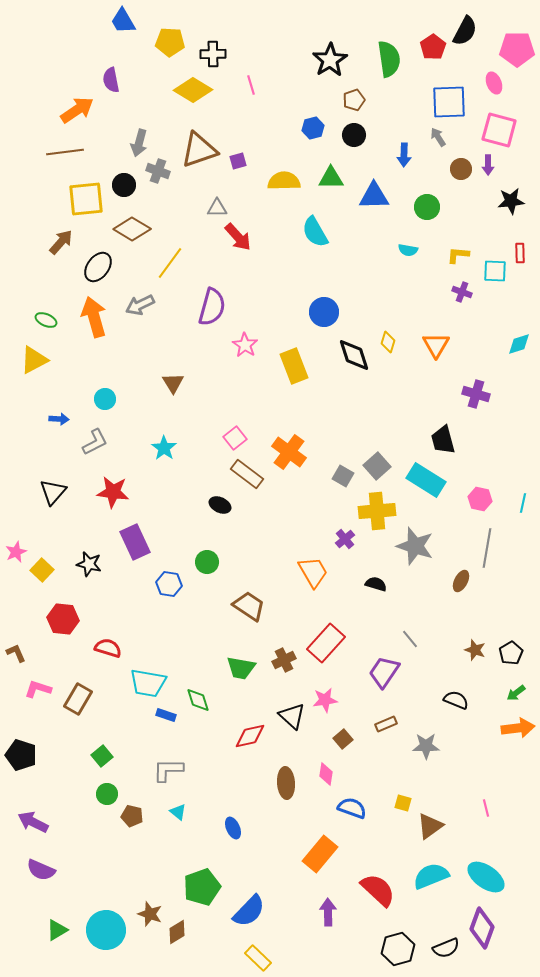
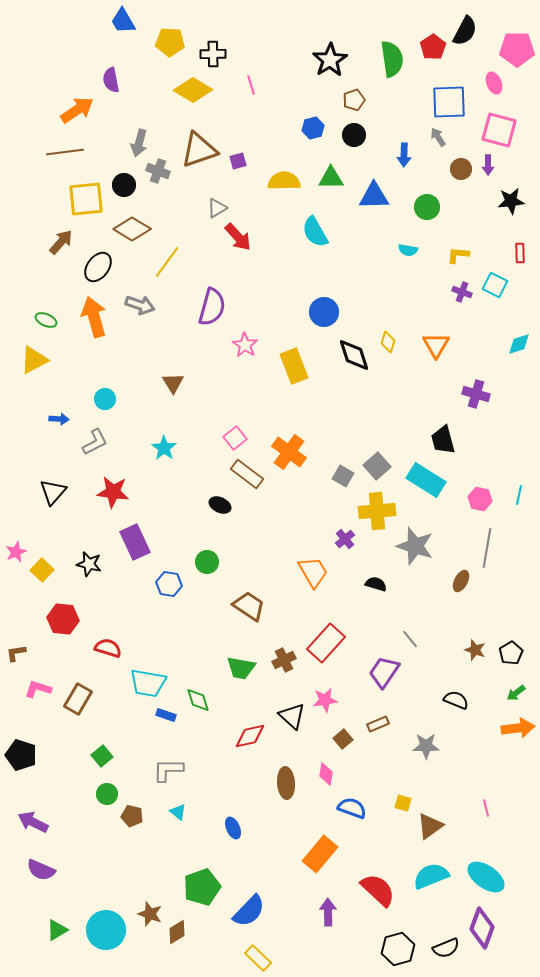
green semicircle at (389, 59): moved 3 px right
gray triangle at (217, 208): rotated 30 degrees counterclockwise
yellow line at (170, 263): moved 3 px left, 1 px up
cyan square at (495, 271): moved 14 px down; rotated 25 degrees clockwise
gray arrow at (140, 305): rotated 136 degrees counterclockwise
cyan line at (523, 503): moved 4 px left, 8 px up
brown L-shape at (16, 653): rotated 75 degrees counterclockwise
brown rectangle at (386, 724): moved 8 px left
